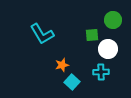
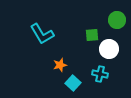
green circle: moved 4 px right
white circle: moved 1 px right
orange star: moved 2 px left
cyan cross: moved 1 px left, 2 px down; rotated 14 degrees clockwise
cyan square: moved 1 px right, 1 px down
